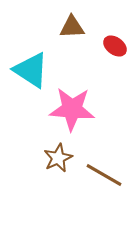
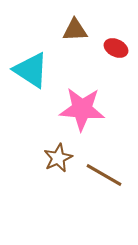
brown triangle: moved 3 px right, 3 px down
red ellipse: moved 1 px right, 2 px down; rotated 10 degrees counterclockwise
pink star: moved 10 px right
